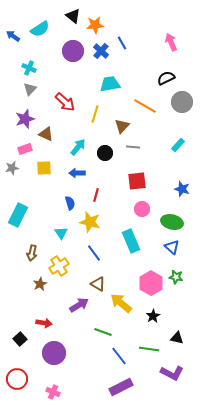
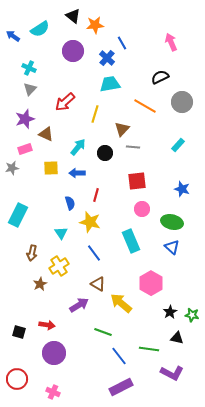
blue cross at (101, 51): moved 6 px right, 7 px down
black semicircle at (166, 78): moved 6 px left, 1 px up
red arrow at (65, 102): rotated 95 degrees clockwise
brown triangle at (122, 126): moved 3 px down
yellow square at (44, 168): moved 7 px right
green star at (176, 277): moved 16 px right, 38 px down
black star at (153, 316): moved 17 px right, 4 px up
red arrow at (44, 323): moved 3 px right, 2 px down
black square at (20, 339): moved 1 px left, 7 px up; rotated 32 degrees counterclockwise
